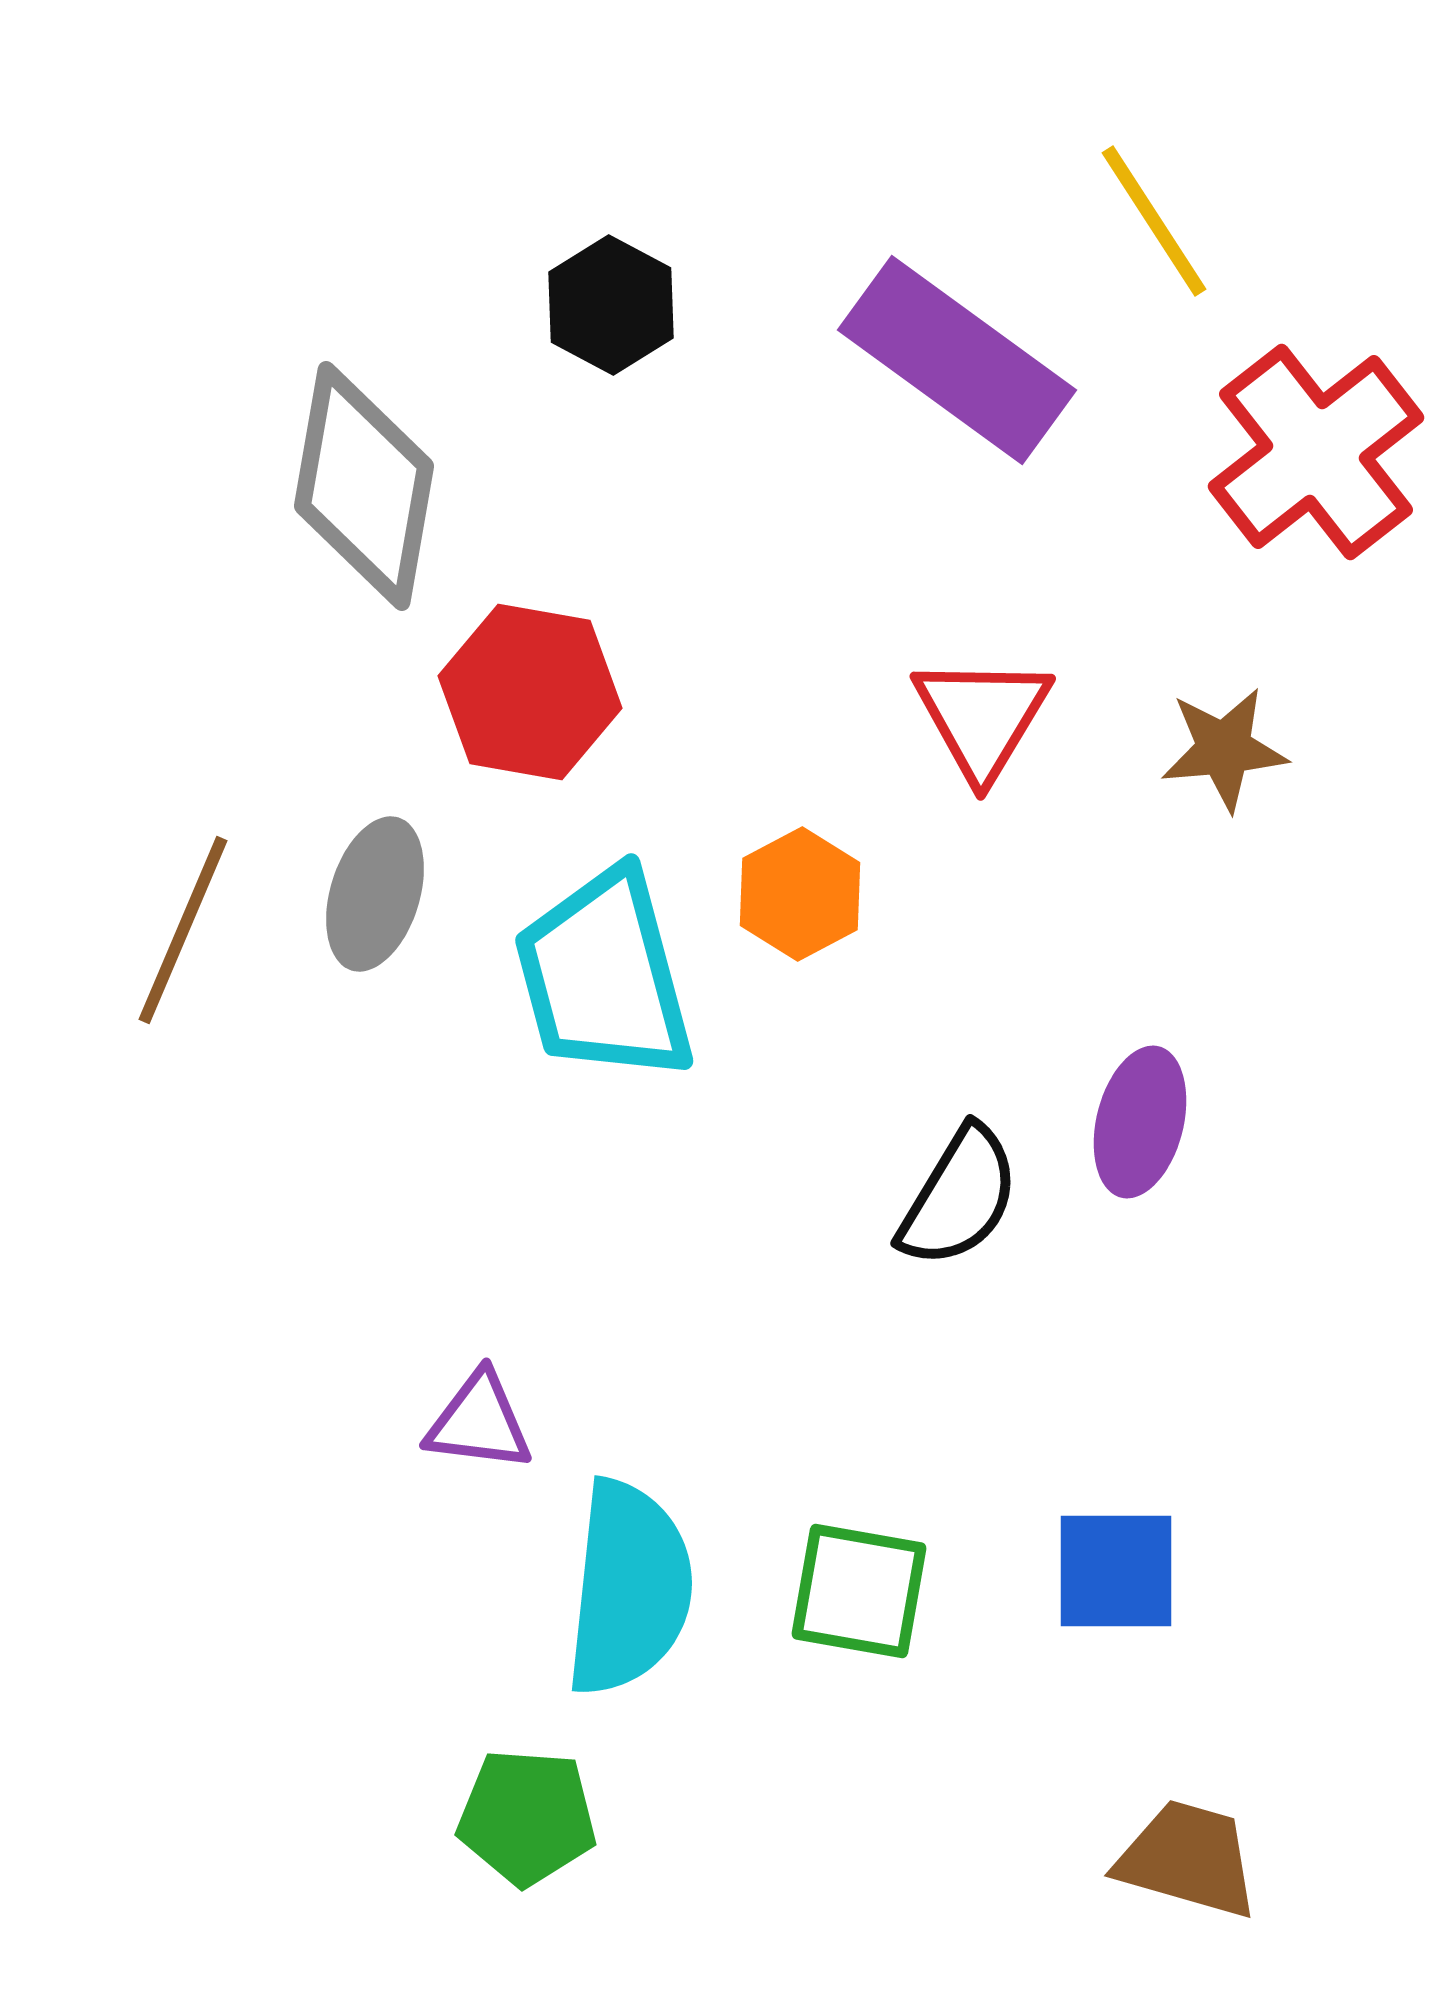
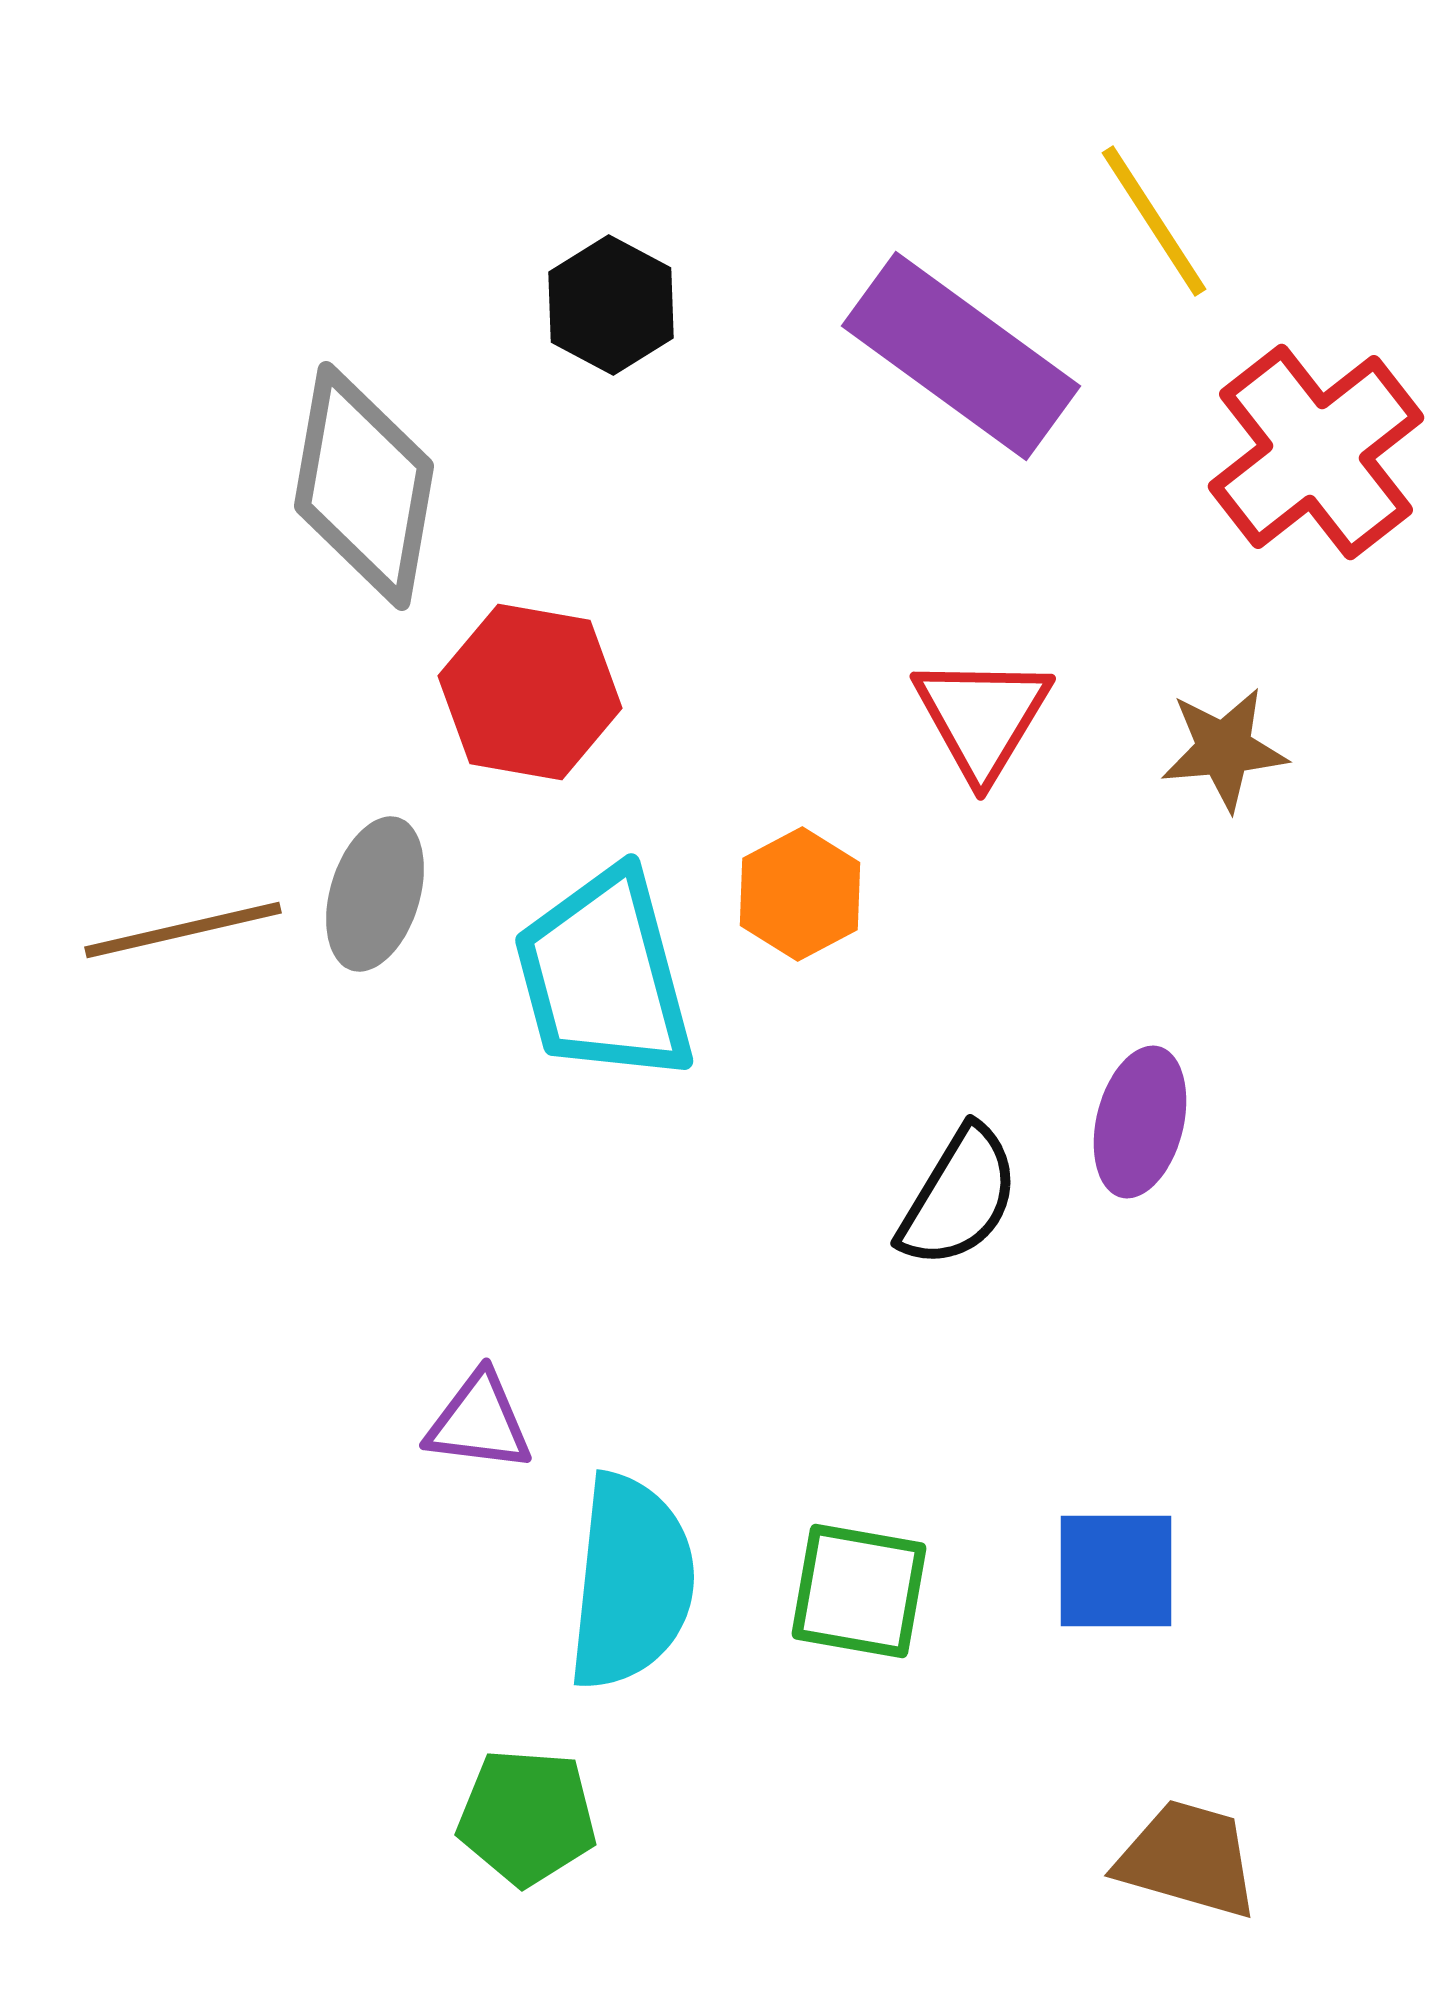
purple rectangle: moved 4 px right, 4 px up
brown line: rotated 54 degrees clockwise
cyan semicircle: moved 2 px right, 6 px up
